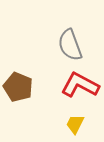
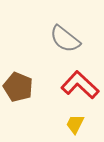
gray semicircle: moved 5 px left, 6 px up; rotated 32 degrees counterclockwise
red L-shape: rotated 15 degrees clockwise
